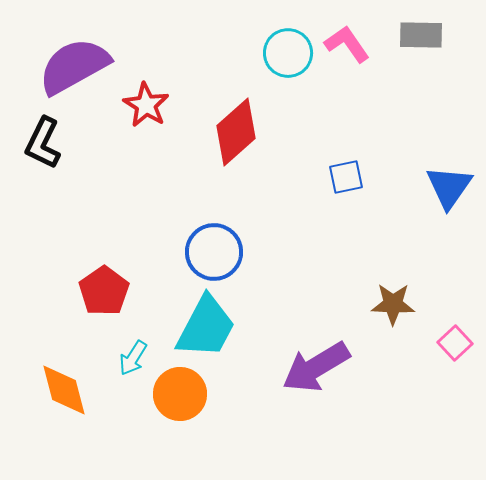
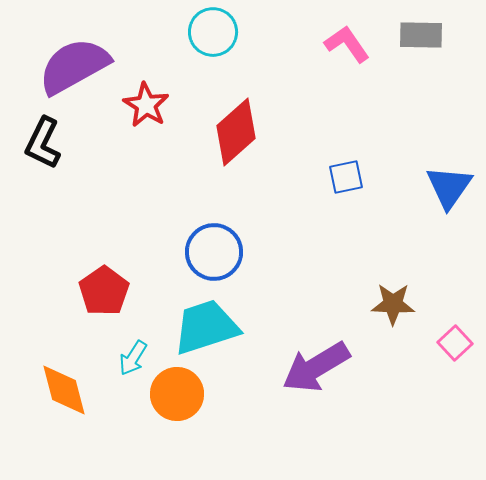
cyan circle: moved 75 px left, 21 px up
cyan trapezoid: rotated 136 degrees counterclockwise
orange circle: moved 3 px left
